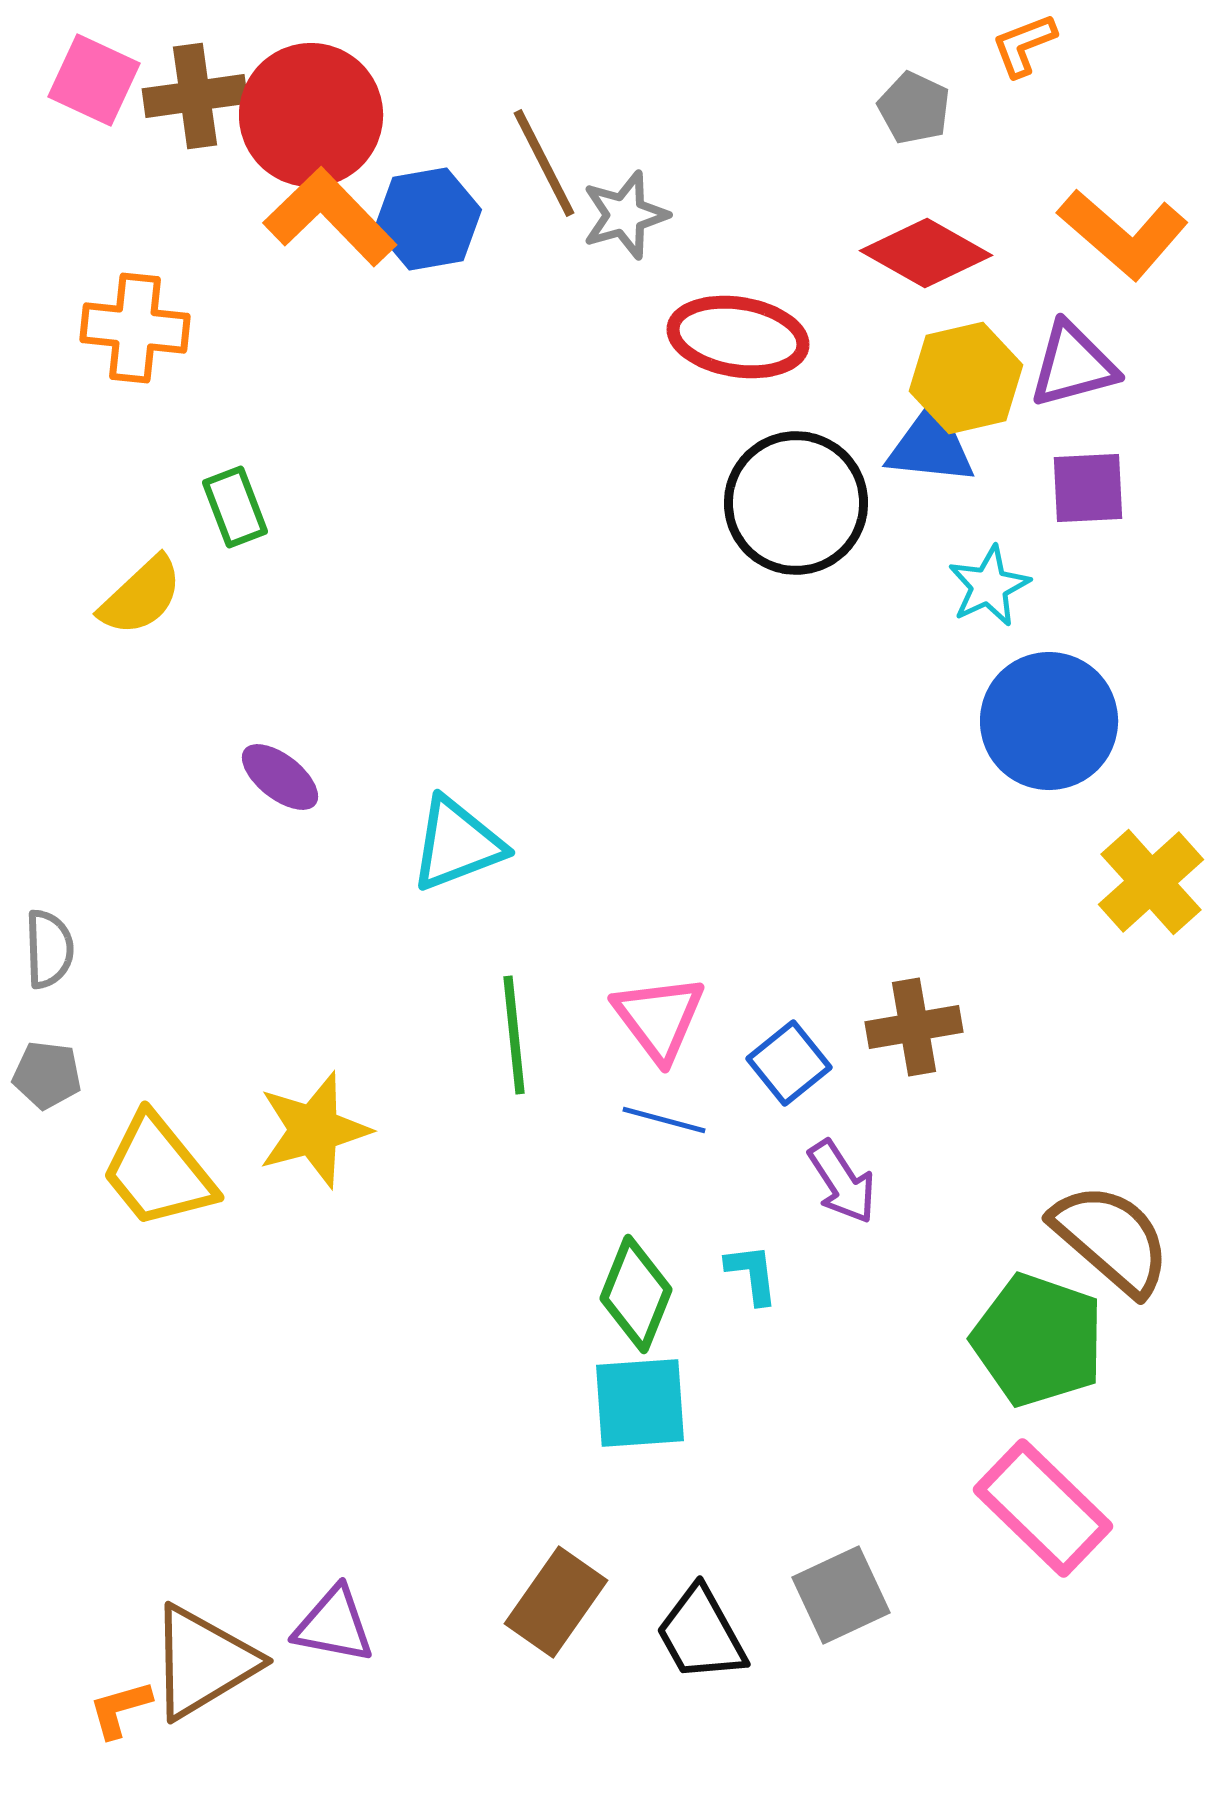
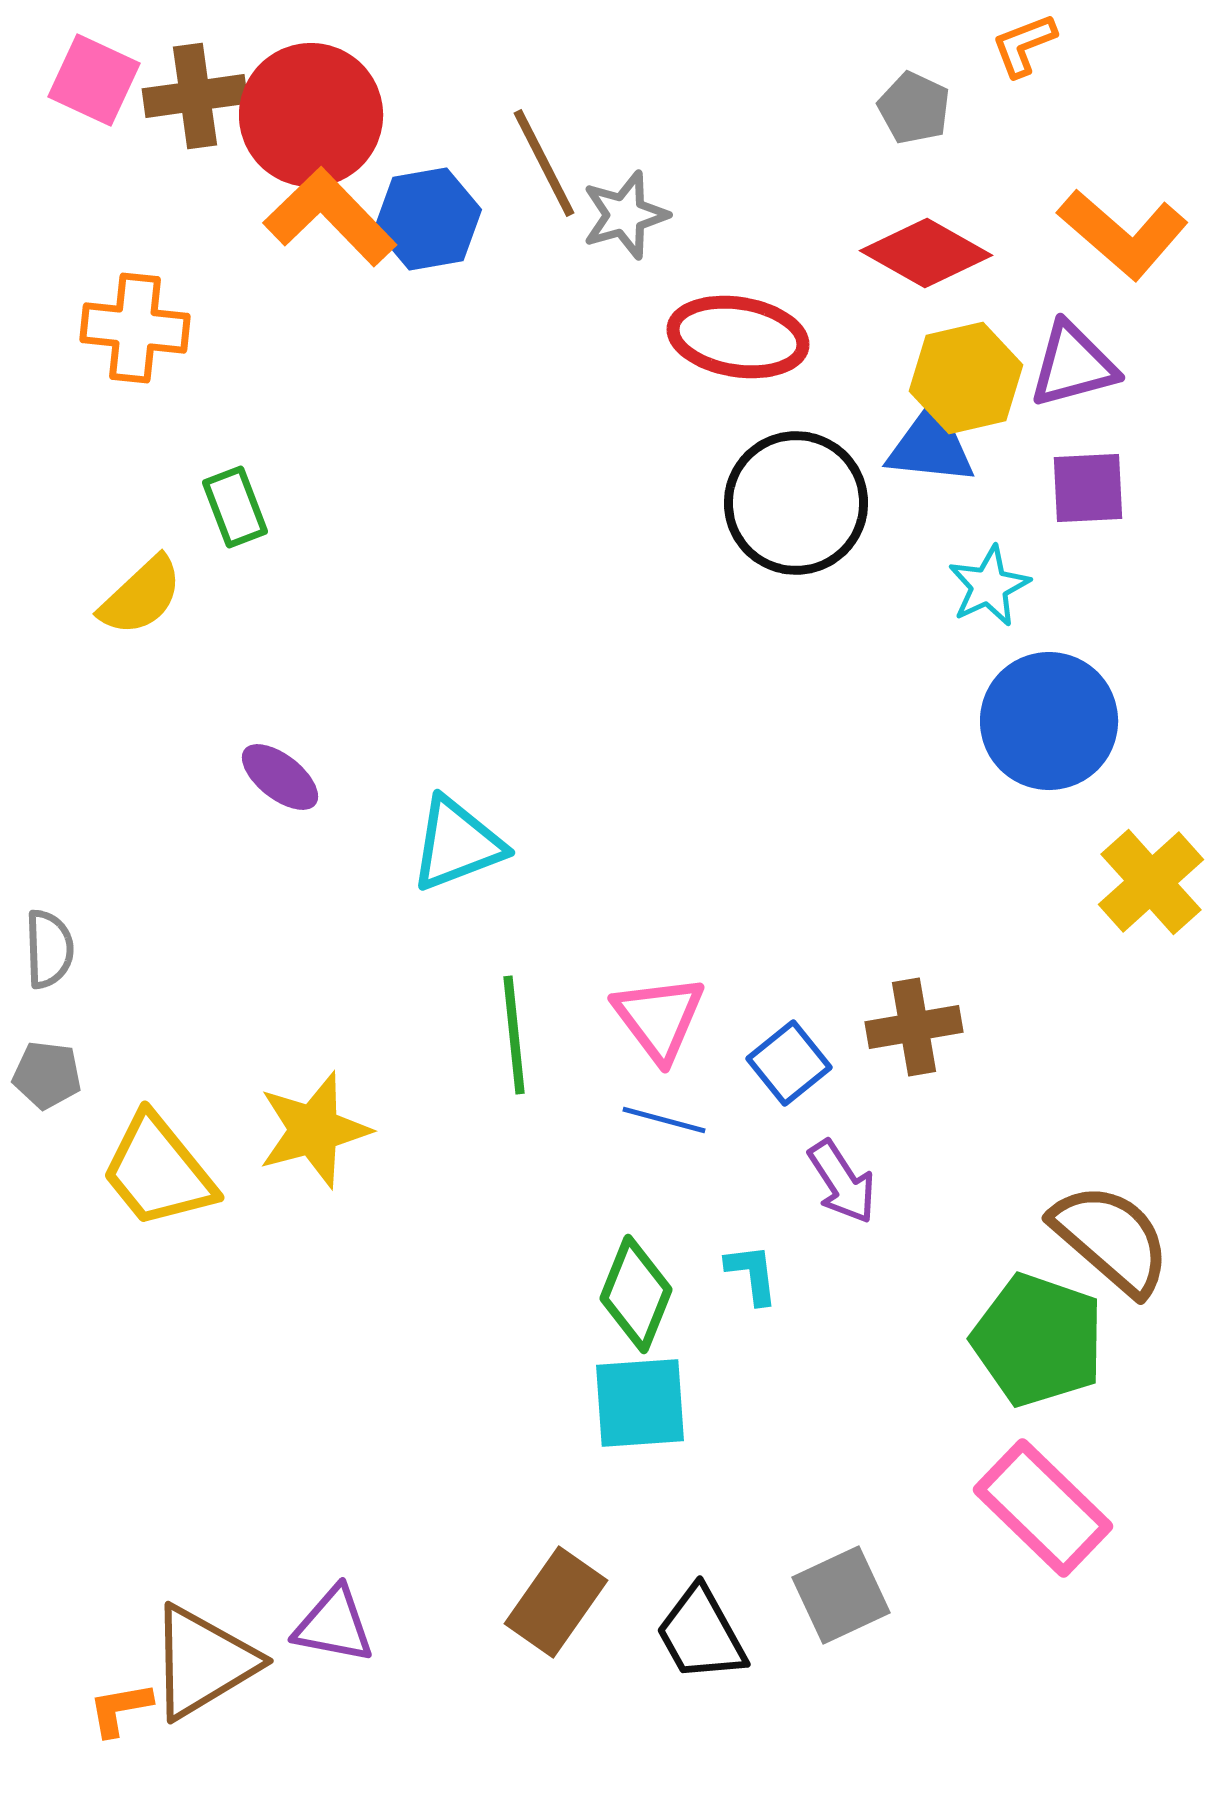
orange L-shape at (120, 1709): rotated 6 degrees clockwise
